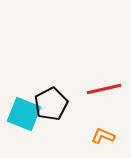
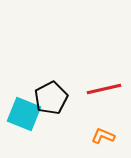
black pentagon: moved 6 px up
